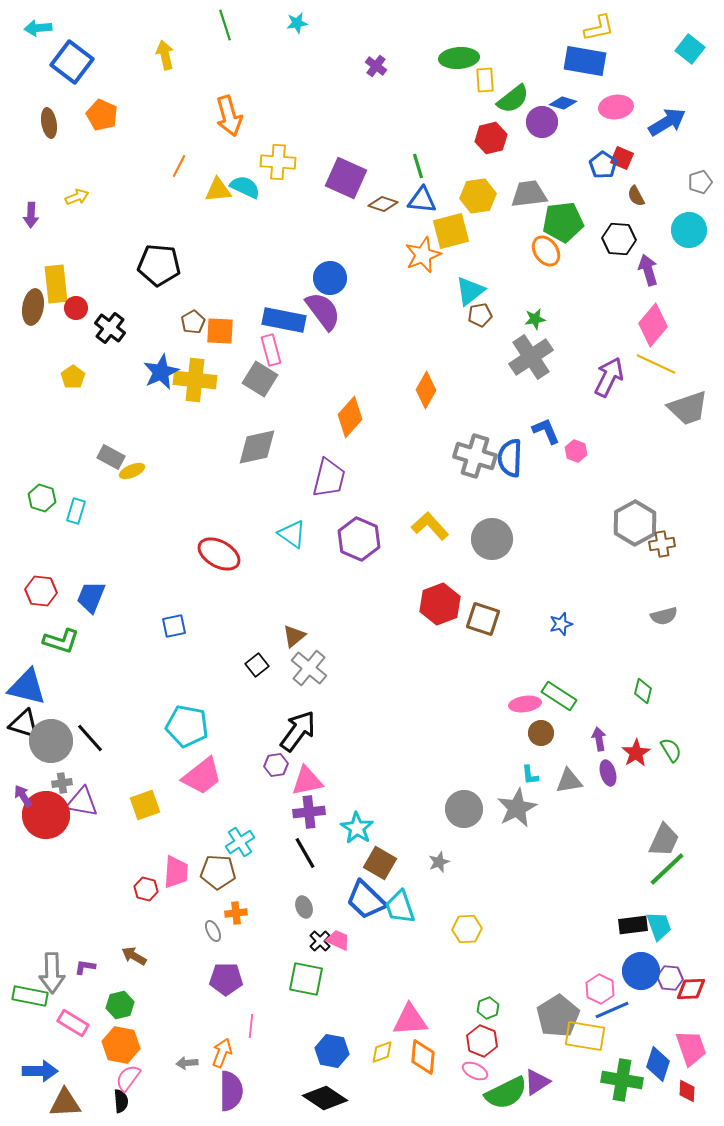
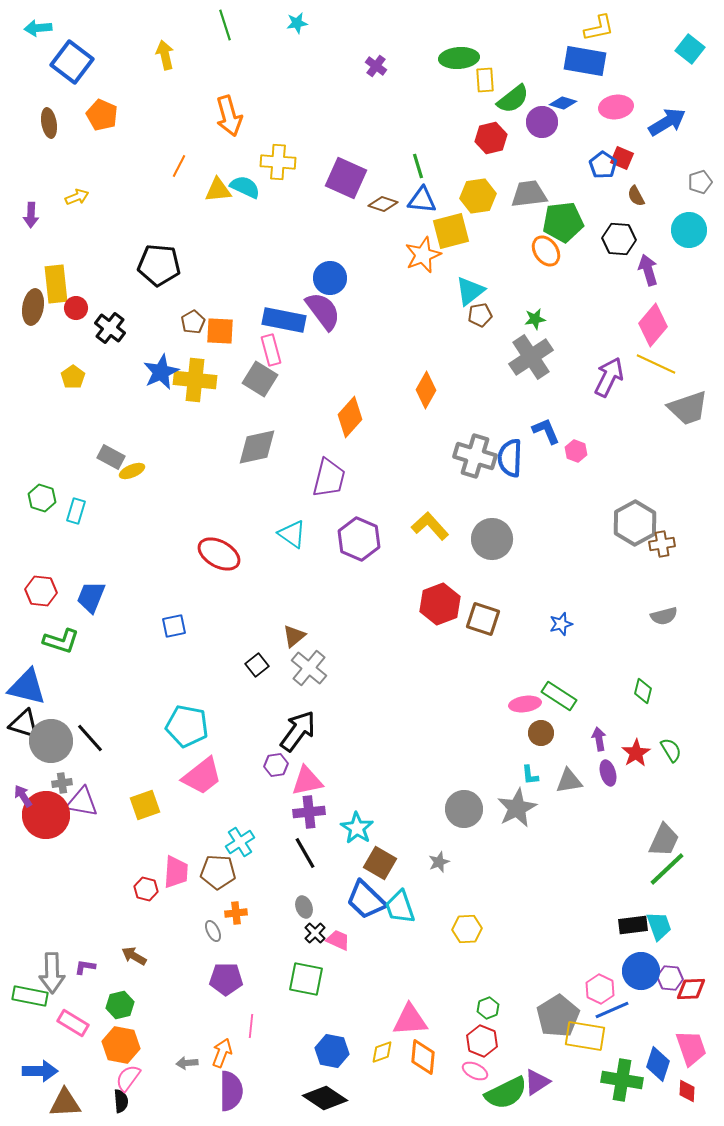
black cross at (320, 941): moved 5 px left, 8 px up
